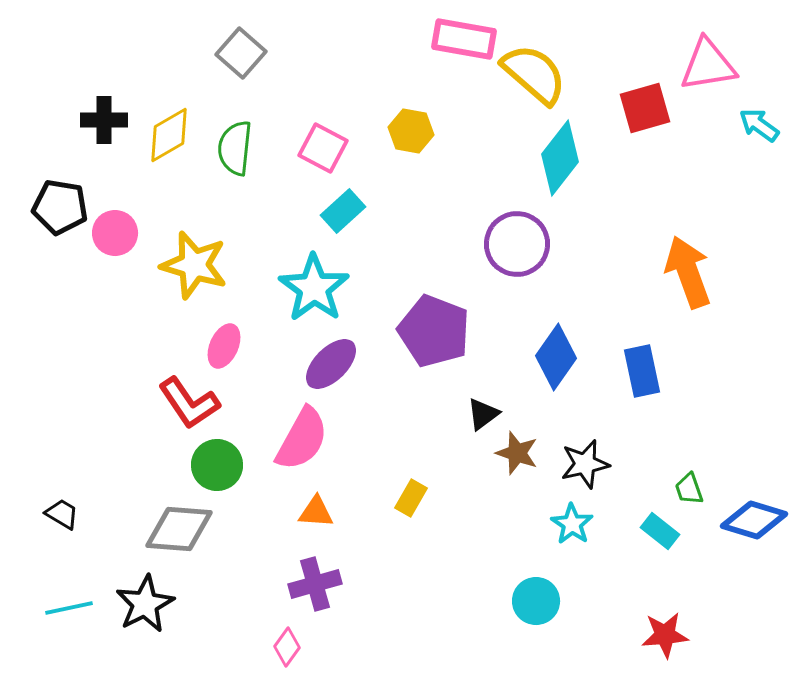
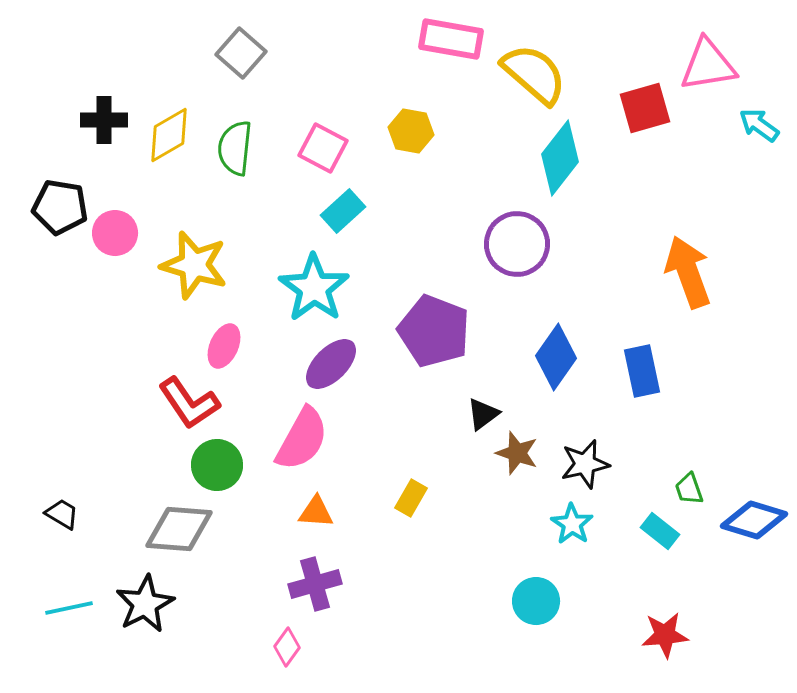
pink rectangle at (464, 39): moved 13 px left
